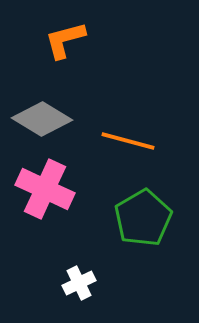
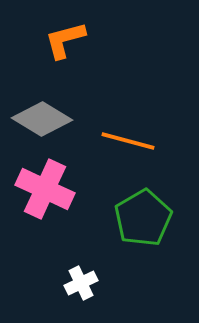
white cross: moved 2 px right
